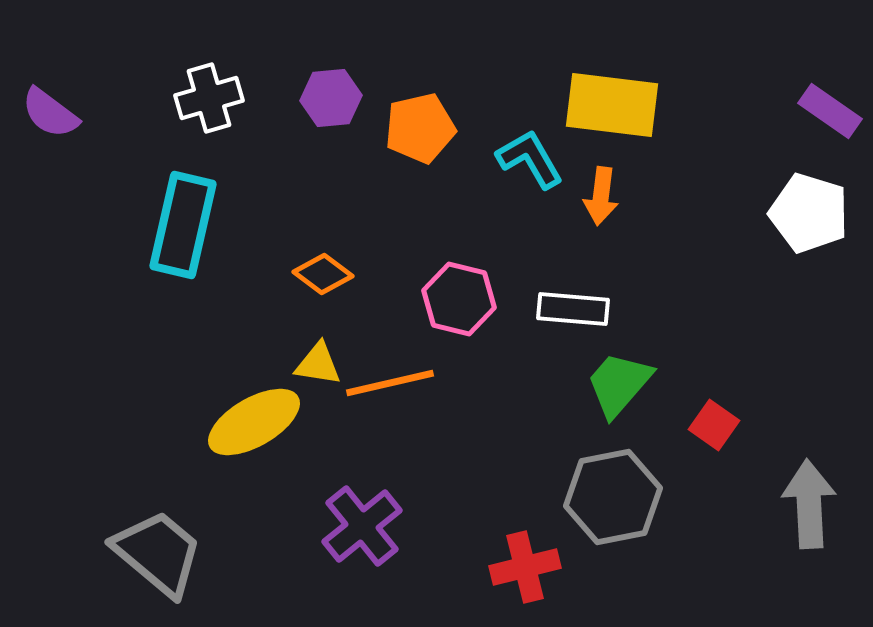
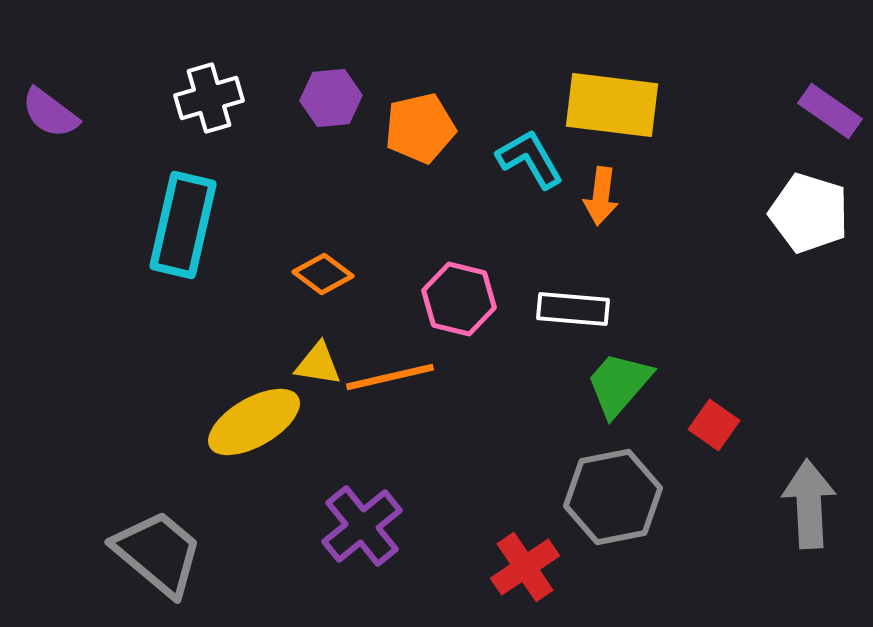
orange line: moved 6 px up
red cross: rotated 20 degrees counterclockwise
